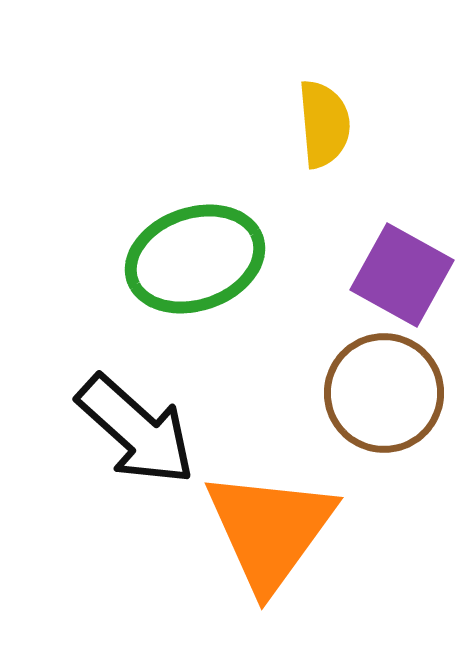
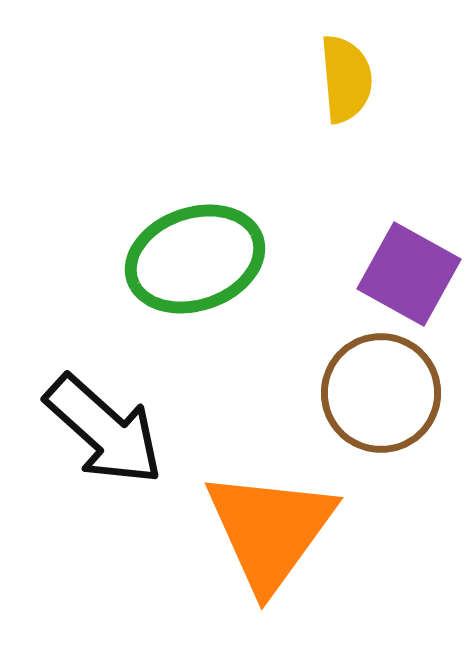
yellow semicircle: moved 22 px right, 45 px up
purple square: moved 7 px right, 1 px up
brown circle: moved 3 px left
black arrow: moved 32 px left
